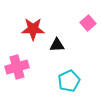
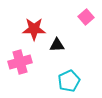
pink square: moved 2 px left, 6 px up
red star: moved 1 px right
pink cross: moved 3 px right, 5 px up
